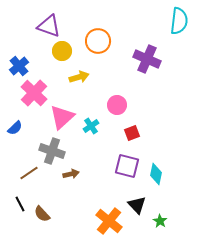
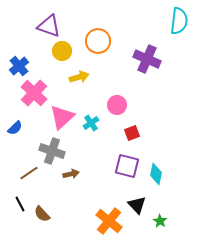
cyan cross: moved 3 px up
